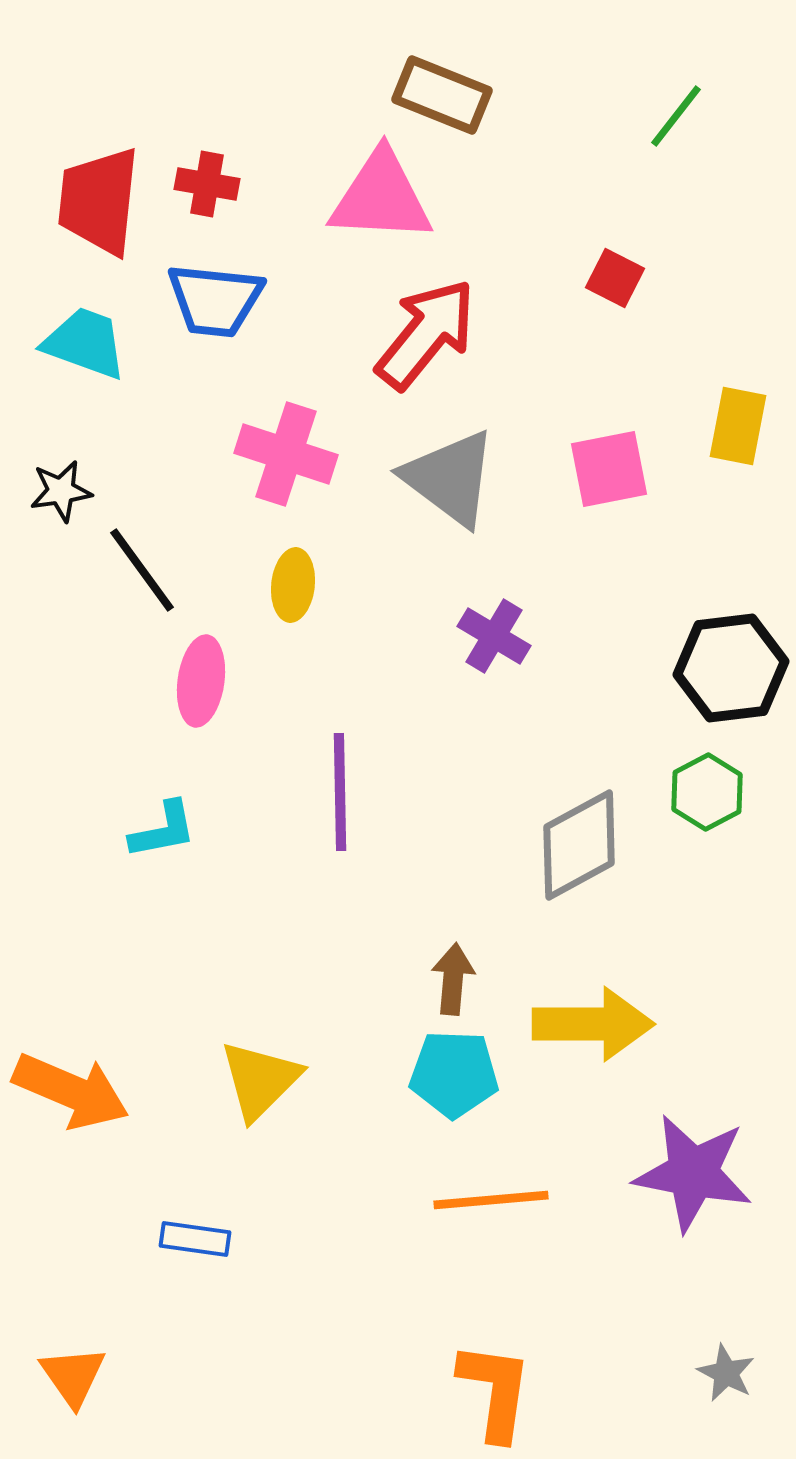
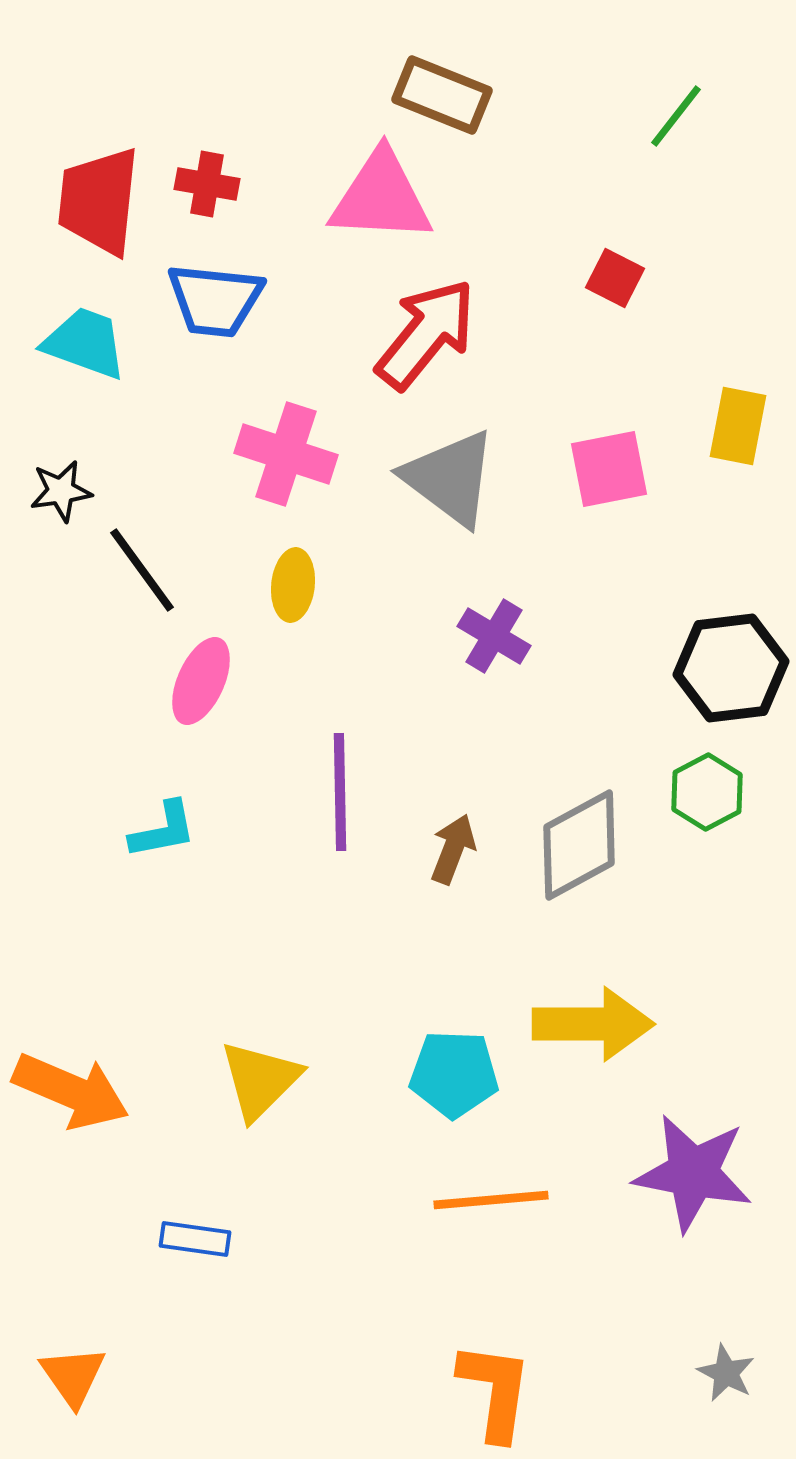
pink ellipse: rotated 16 degrees clockwise
brown arrow: moved 130 px up; rotated 16 degrees clockwise
